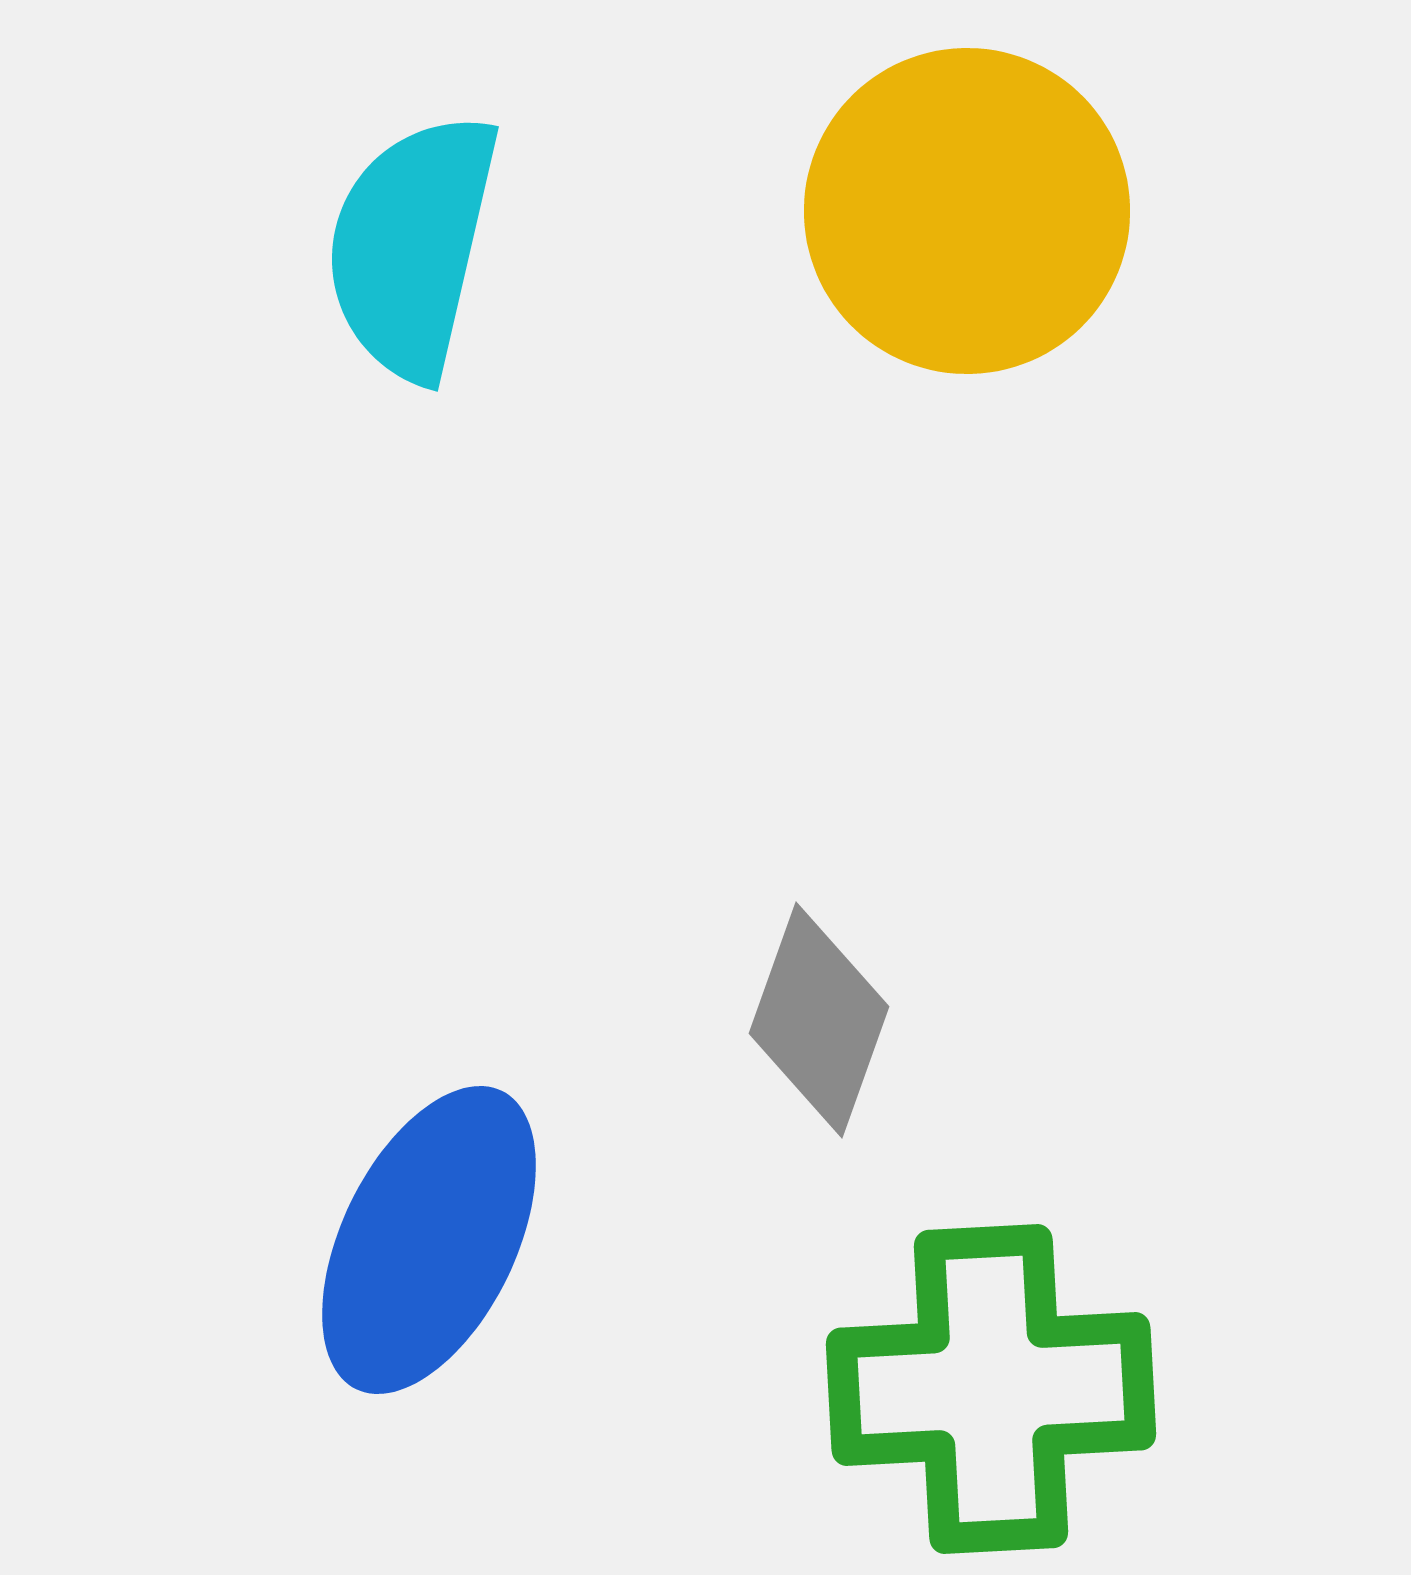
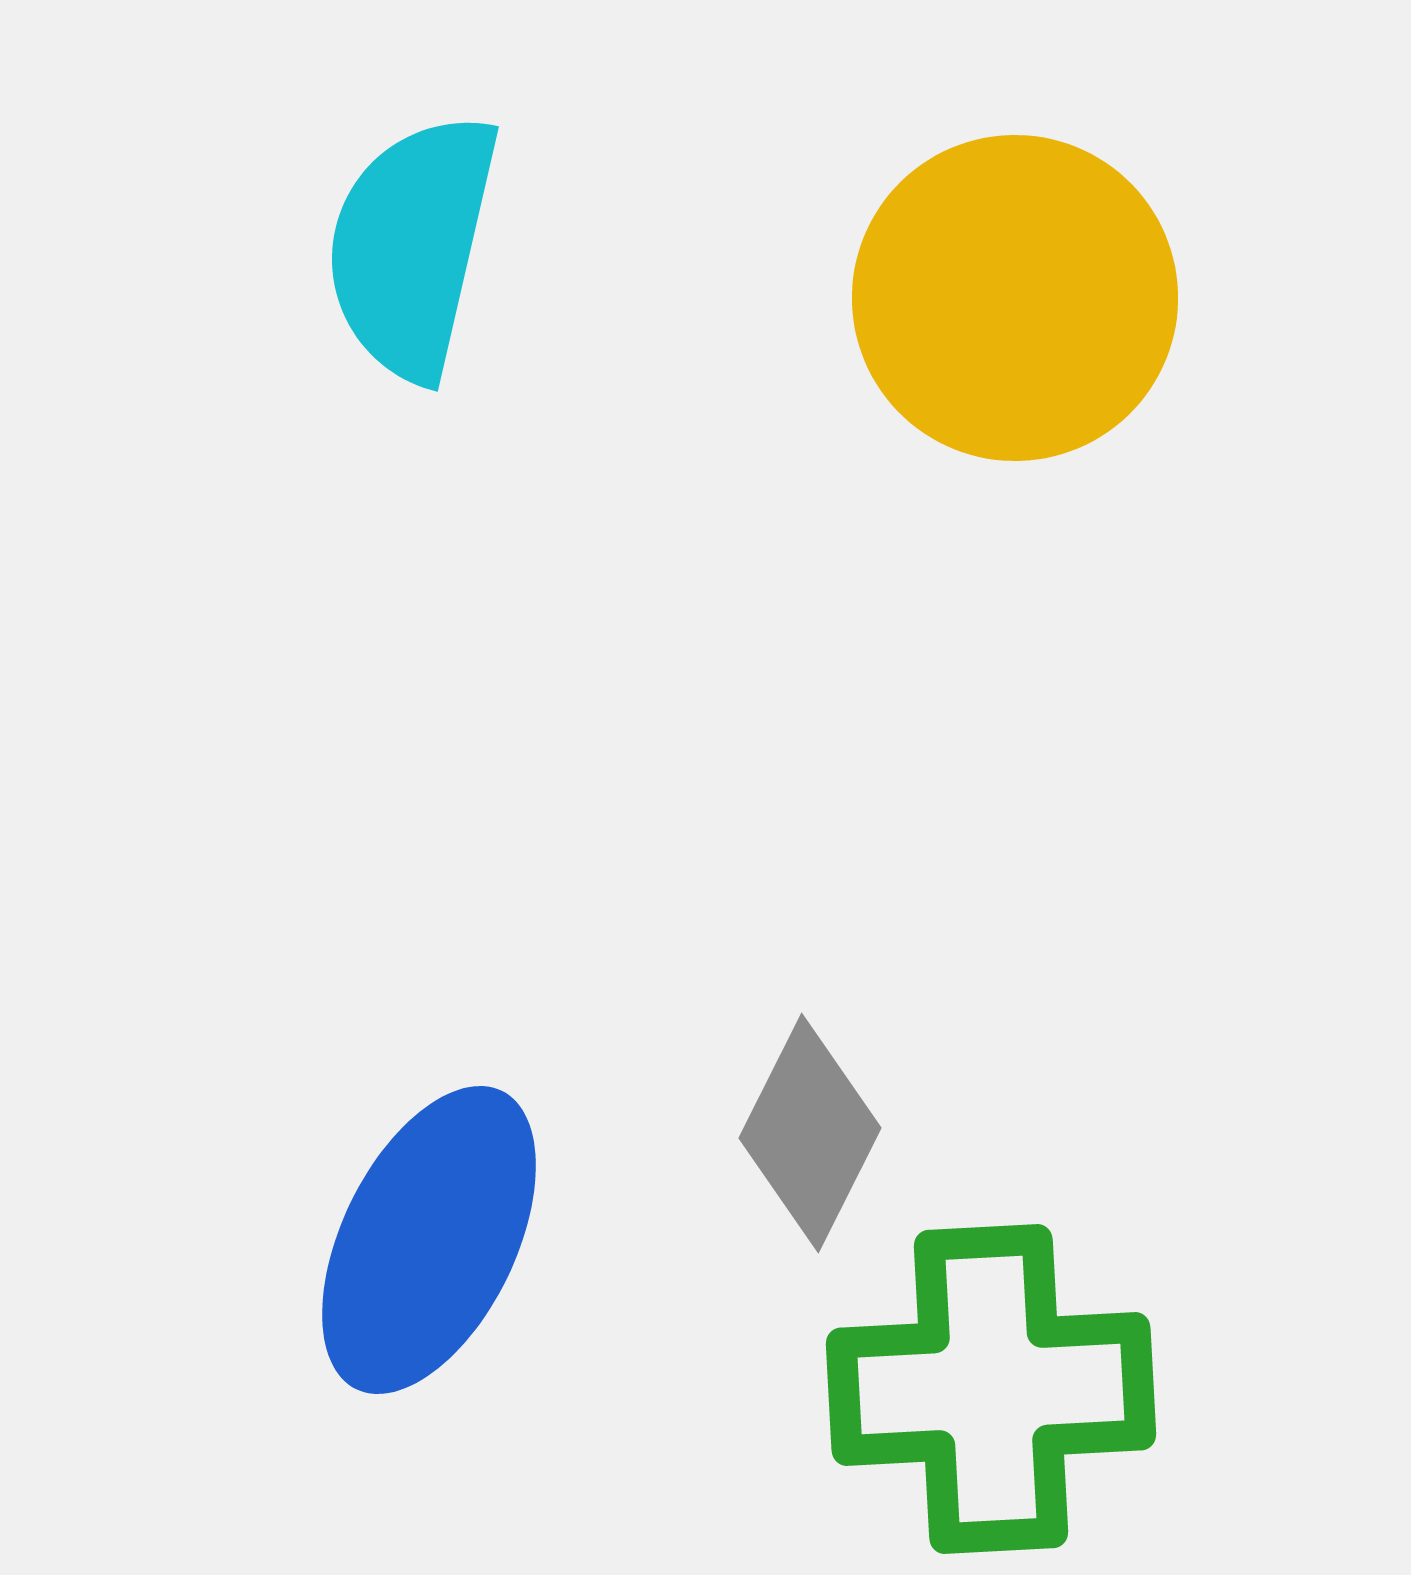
yellow circle: moved 48 px right, 87 px down
gray diamond: moved 9 px left, 113 px down; rotated 7 degrees clockwise
